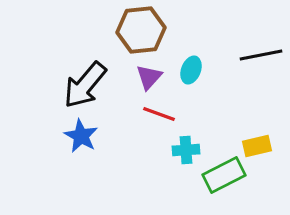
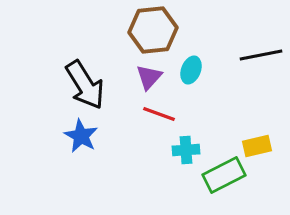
brown hexagon: moved 12 px right
black arrow: rotated 72 degrees counterclockwise
